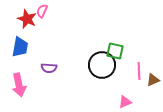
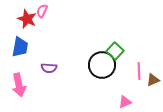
green square: rotated 30 degrees clockwise
